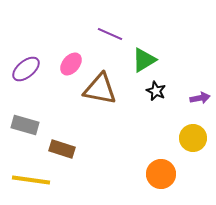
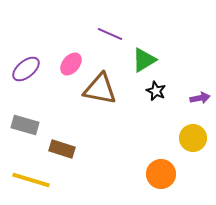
yellow line: rotated 9 degrees clockwise
